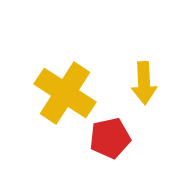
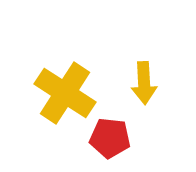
red pentagon: rotated 18 degrees clockwise
